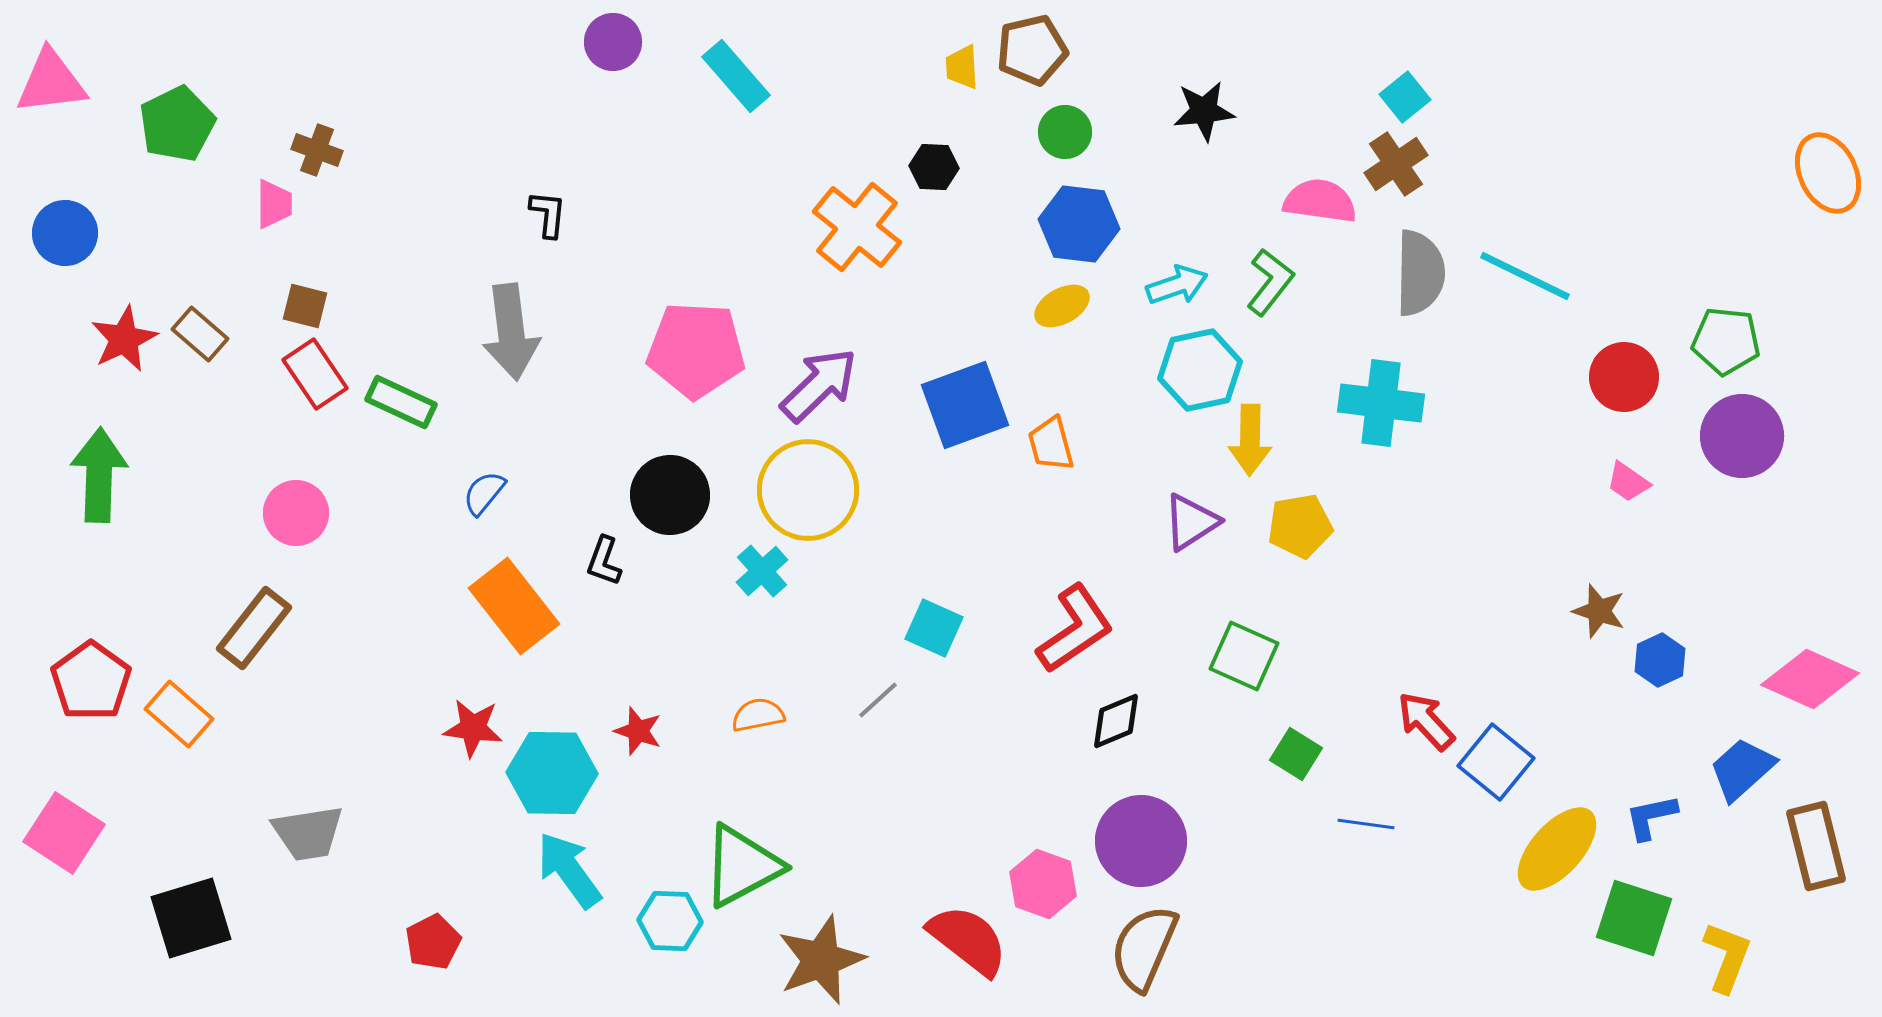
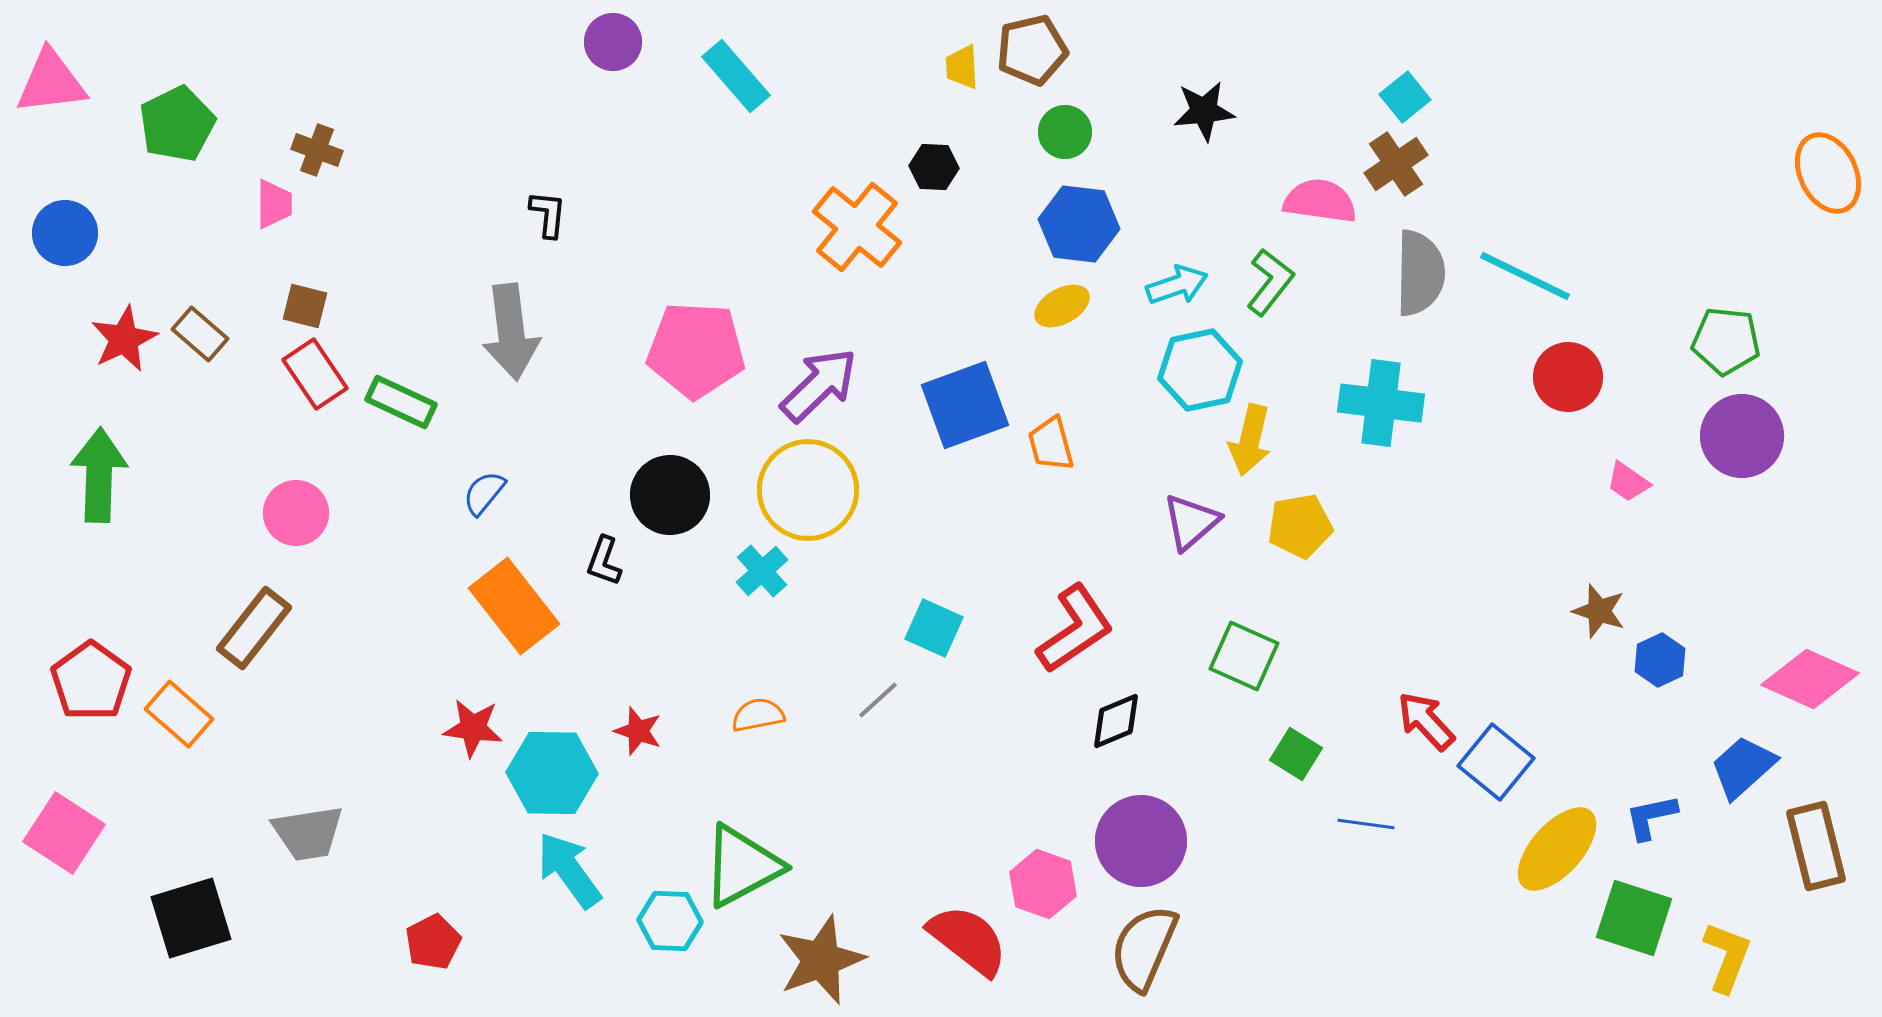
red circle at (1624, 377): moved 56 px left
yellow arrow at (1250, 440): rotated 12 degrees clockwise
purple triangle at (1191, 522): rotated 8 degrees counterclockwise
blue trapezoid at (1742, 769): moved 1 px right, 2 px up
